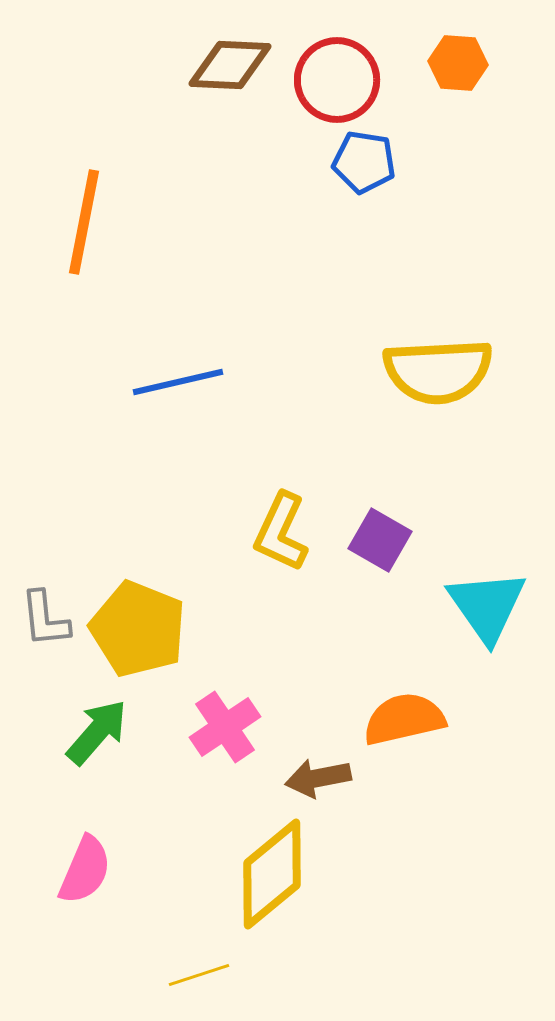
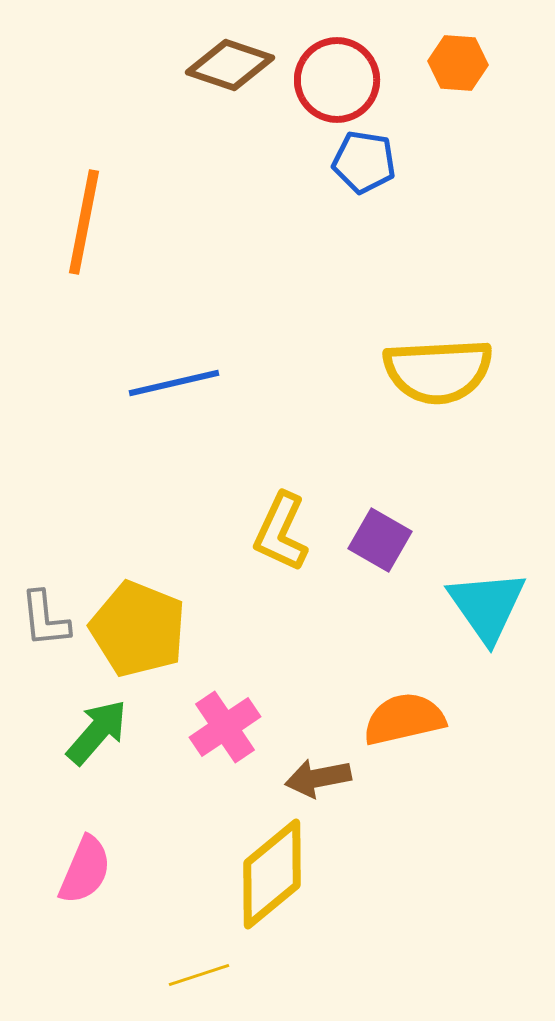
brown diamond: rotated 16 degrees clockwise
blue line: moved 4 px left, 1 px down
